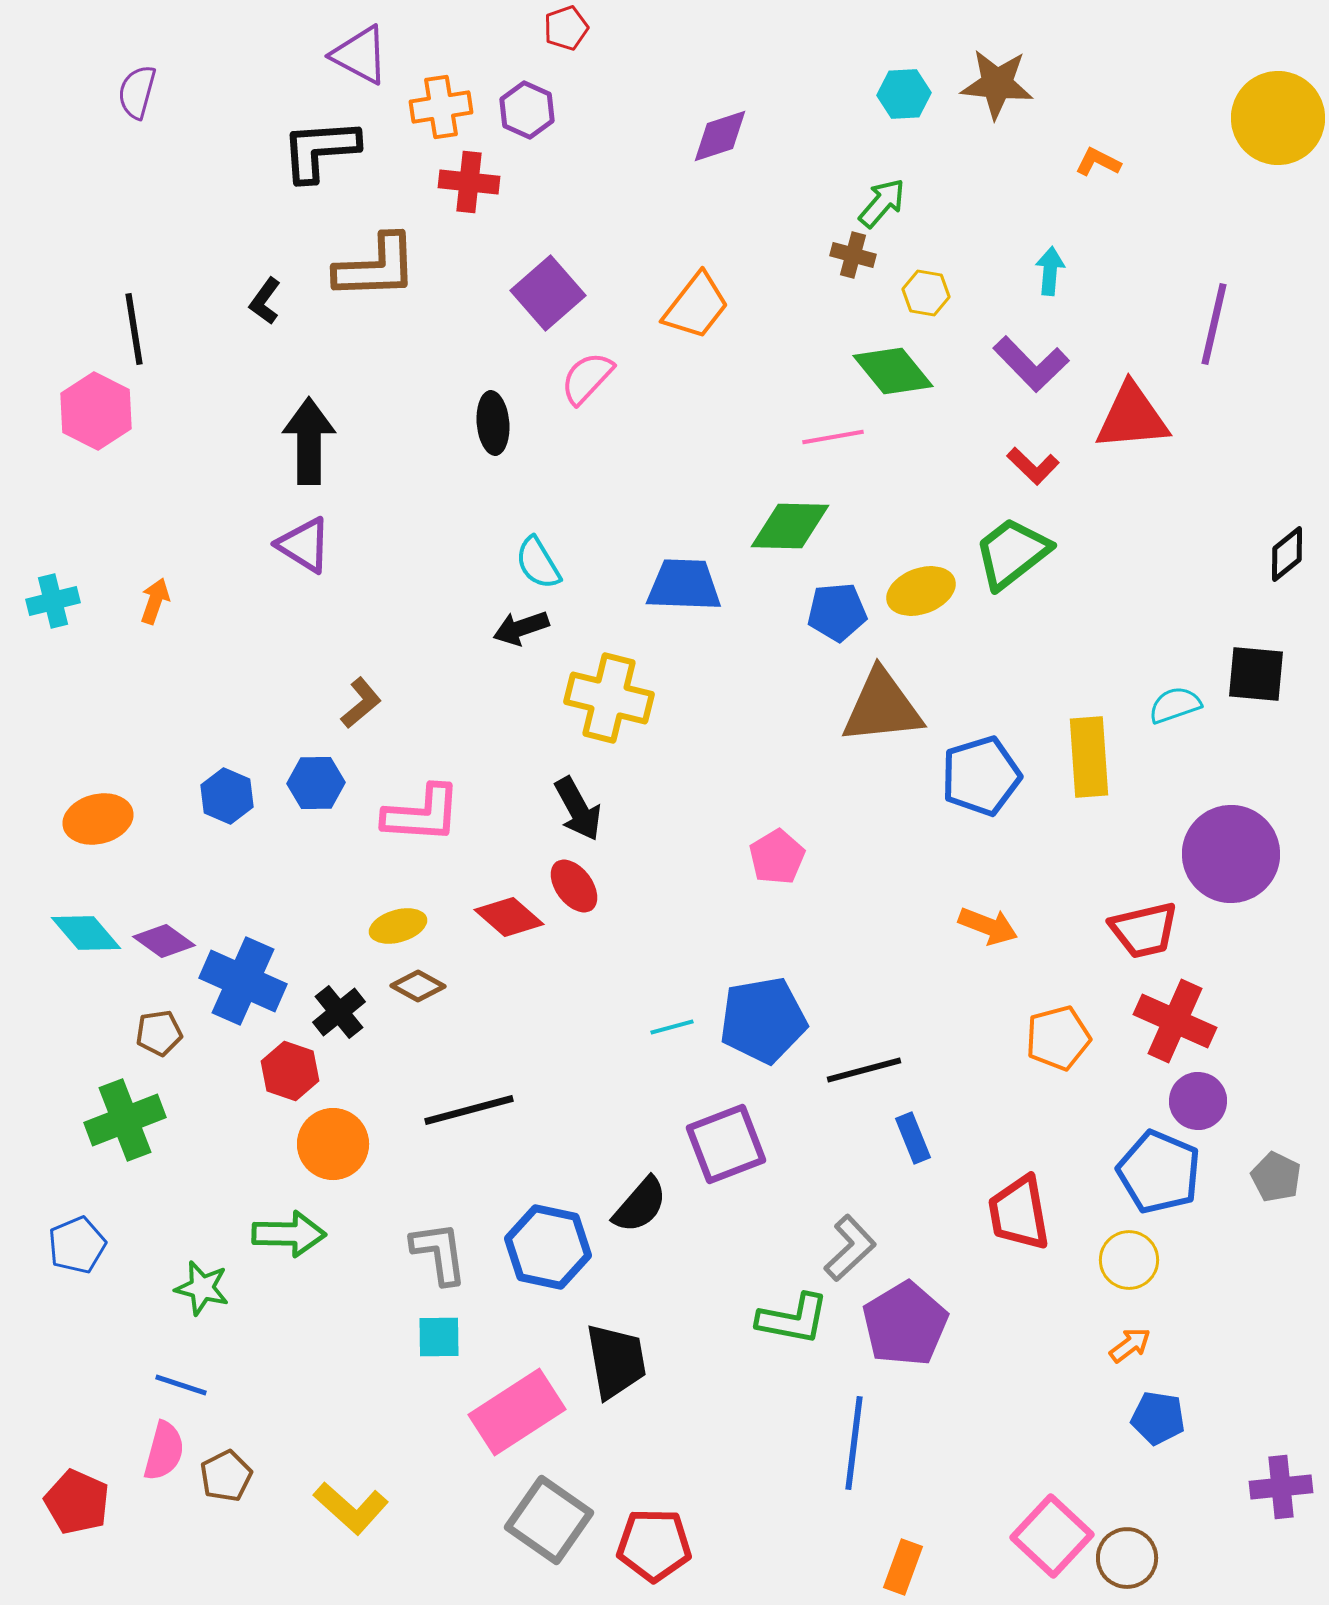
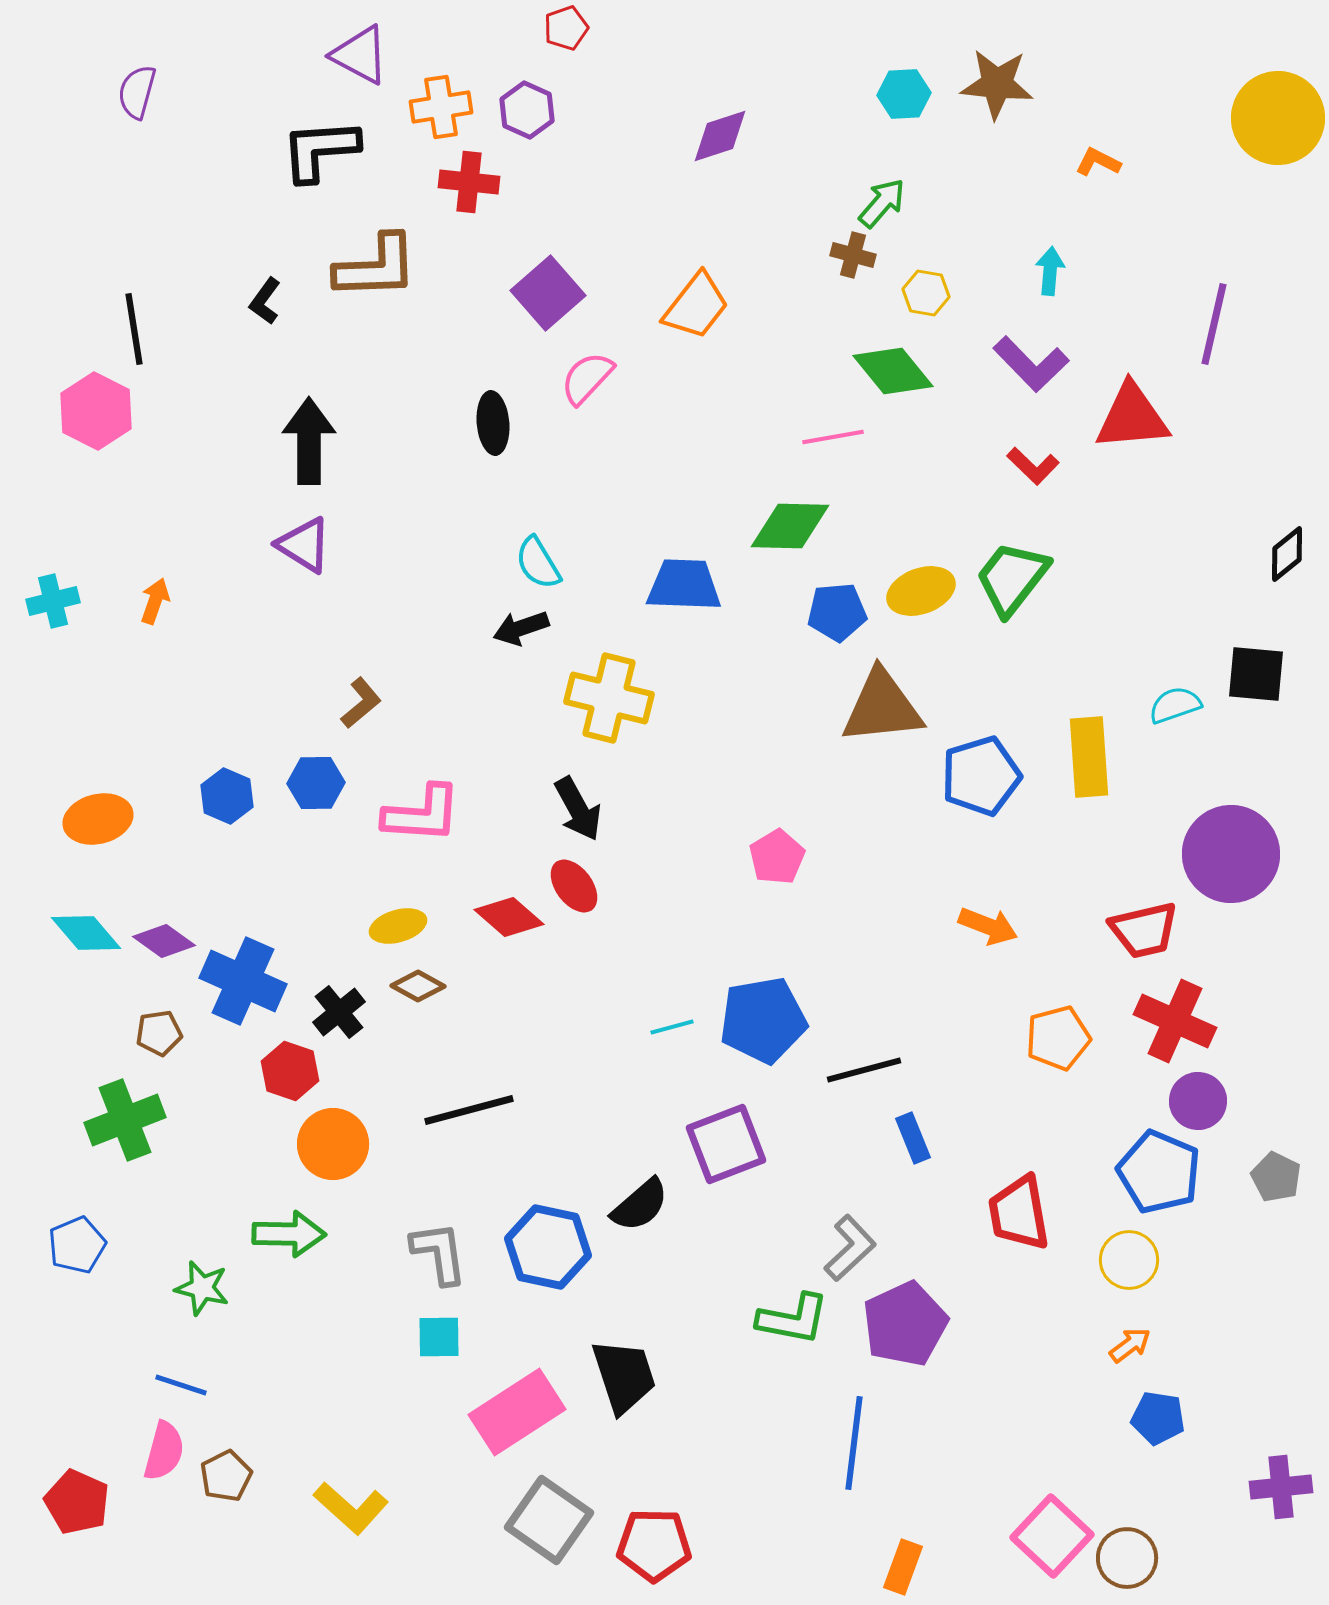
green trapezoid at (1012, 553): moved 25 px down; rotated 14 degrees counterclockwise
black semicircle at (640, 1205): rotated 8 degrees clockwise
purple pentagon at (905, 1324): rotated 6 degrees clockwise
black trapezoid at (616, 1361): moved 8 px right, 15 px down; rotated 8 degrees counterclockwise
